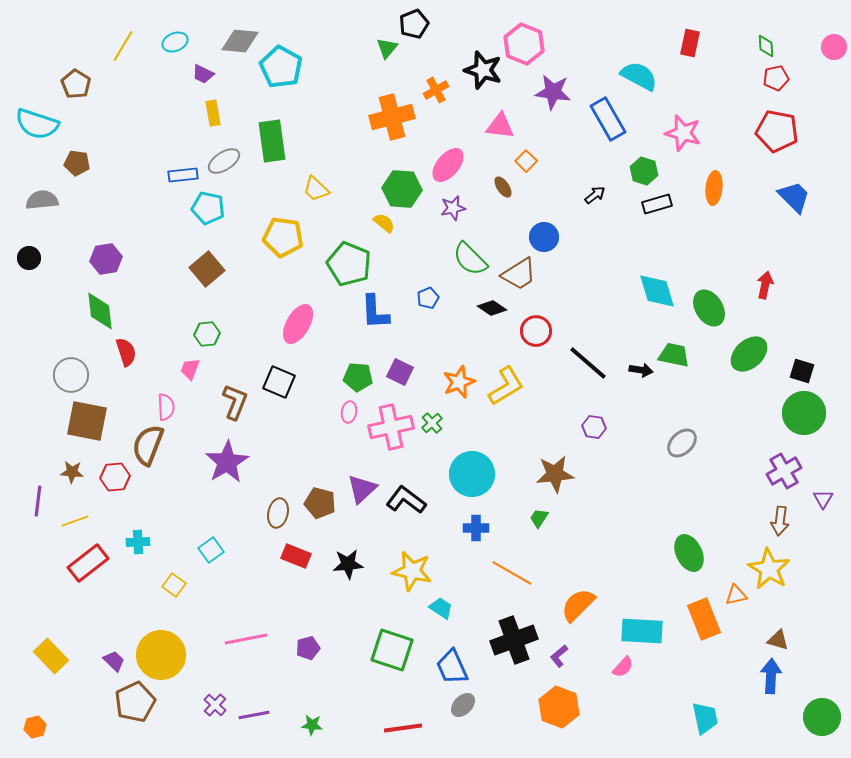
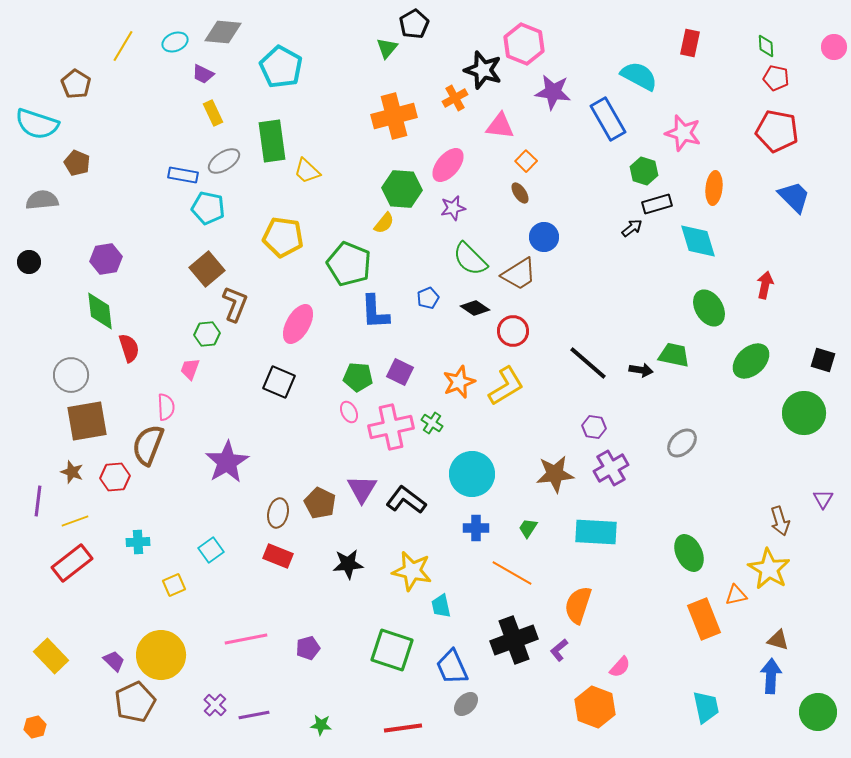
black pentagon at (414, 24): rotated 8 degrees counterclockwise
gray diamond at (240, 41): moved 17 px left, 9 px up
red pentagon at (776, 78): rotated 25 degrees clockwise
orange cross at (436, 90): moved 19 px right, 8 px down
yellow rectangle at (213, 113): rotated 15 degrees counterclockwise
orange cross at (392, 117): moved 2 px right, 1 px up
brown pentagon at (77, 163): rotated 15 degrees clockwise
blue rectangle at (183, 175): rotated 16 degrees clockwise
brown ellipse at (503, 187): moved 17 px right, 6 px down
yellow trapezoid at (316, 189): moved 9 px left, 18 px up
black arrow at (595, 195): moved 37 px right, 33 px down
yellow semicircle at (384, 223): rotated 90 degrees clockwise
black circle at (29, 258): moved 4 px down
cyan diamond at (657, 291): moved 41 px right, 50 px up
black diamond at (492, 308): moved 17 px left
red circle at (536, 331): moved 23 px left
red semicircle at (126, 352): moved 3 px right, 4 px up
green ellipse at (749, 354): moved 2 px right, 7 px down
black square at (802, 371): moved 21 px right, 11 px up
brown L-shape at (235, 402): moved 98 px up
pink ellipse at (349, 412): rotated 35 degrees counterclockwise
brown square at (87, 421): rotated 21 degrees counterclockwise
green cross at (432, 423): rotated 15 degrees counterclockwise
purple cross at (784, 471): moved 173 px left, 3 px up
brown star at (72, 472): rotated 15 degrees clockwise
purple triangle at (362, 489): rotated 16 degrees counterclockwise
brown pentagon at (320, 503): rotated 12 degrees clockwise
green trapezoid at (539, 518): moved 11 px left, 10 px down
brown arrow at (780, 521): rotated 24 degrees counterclockwise
red rectangle at (296, 556): moved 18 px left
red rectangle at (88, 563): moved 16 px left
yellow square at (174, 585): rotated 30 degrees clockwise
orange semicircle at (578, 605): rotated 27 degrees counterclockwise
cyan trapezoid at (441, 608): moved 2 px up; rotated 135 degrees counterclockwise
cyan rectangle at (642, 631): moved 46 px left, 99 px up
purple L-shape at (559, 656): moved 6 px up
pink semicircle at (623, 667): moved 3 px left
gray ellipse at (463, 705): moved 3 px right, 1 px up
orange hexagon at (559, 707): moved 36 px right
green circle at (822, 717): moved 4 px left, 5 px up
cyan trapezoid at (705, 718): moved 1 px right, 11 px up
green star at (312, 725): moved 9 px right
